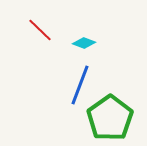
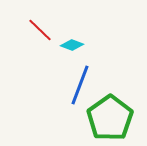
cyan diamond: moved 12 px left, 2 px down
